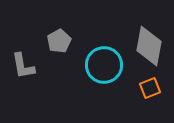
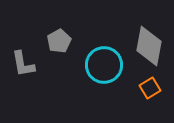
gray L-shape: moved 2 px up
orange square: rotated 10 degrees counterclockwise
